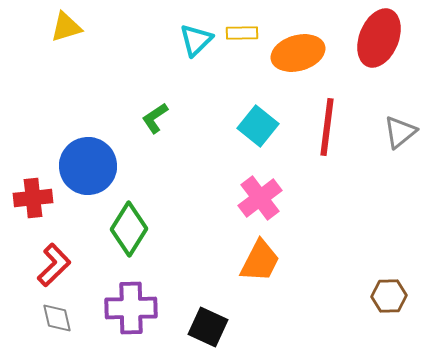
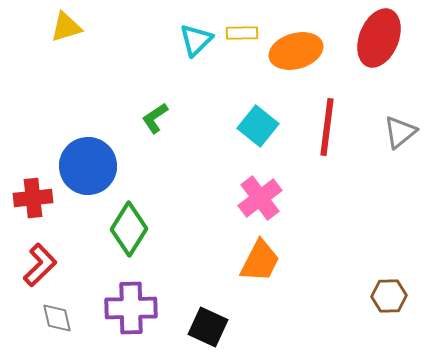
orange ellipse: moved 2 px left, 2 px up
red L-shape: moved 14 px left
